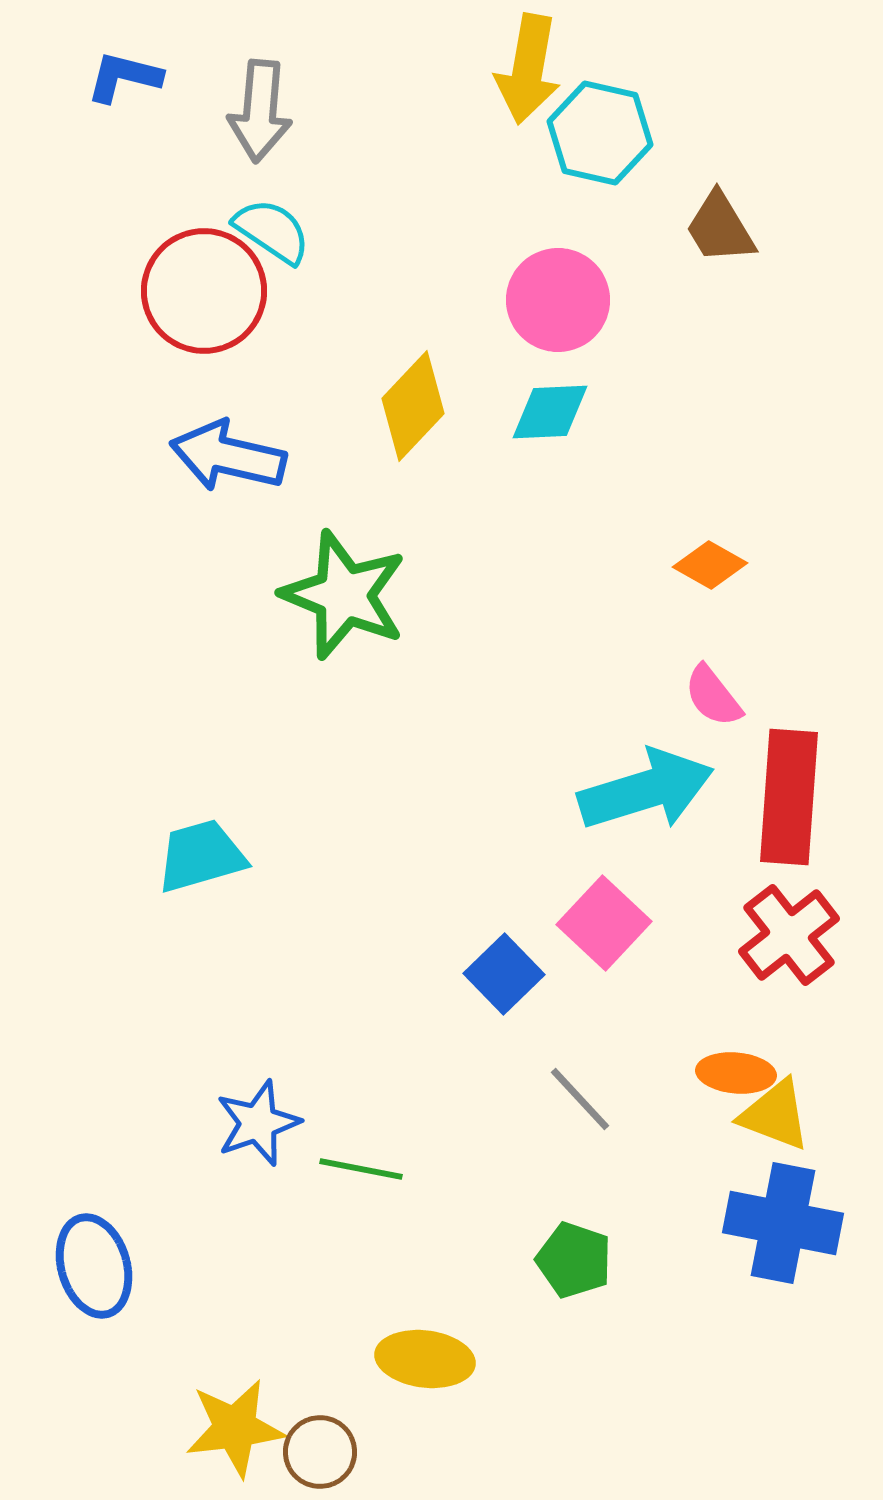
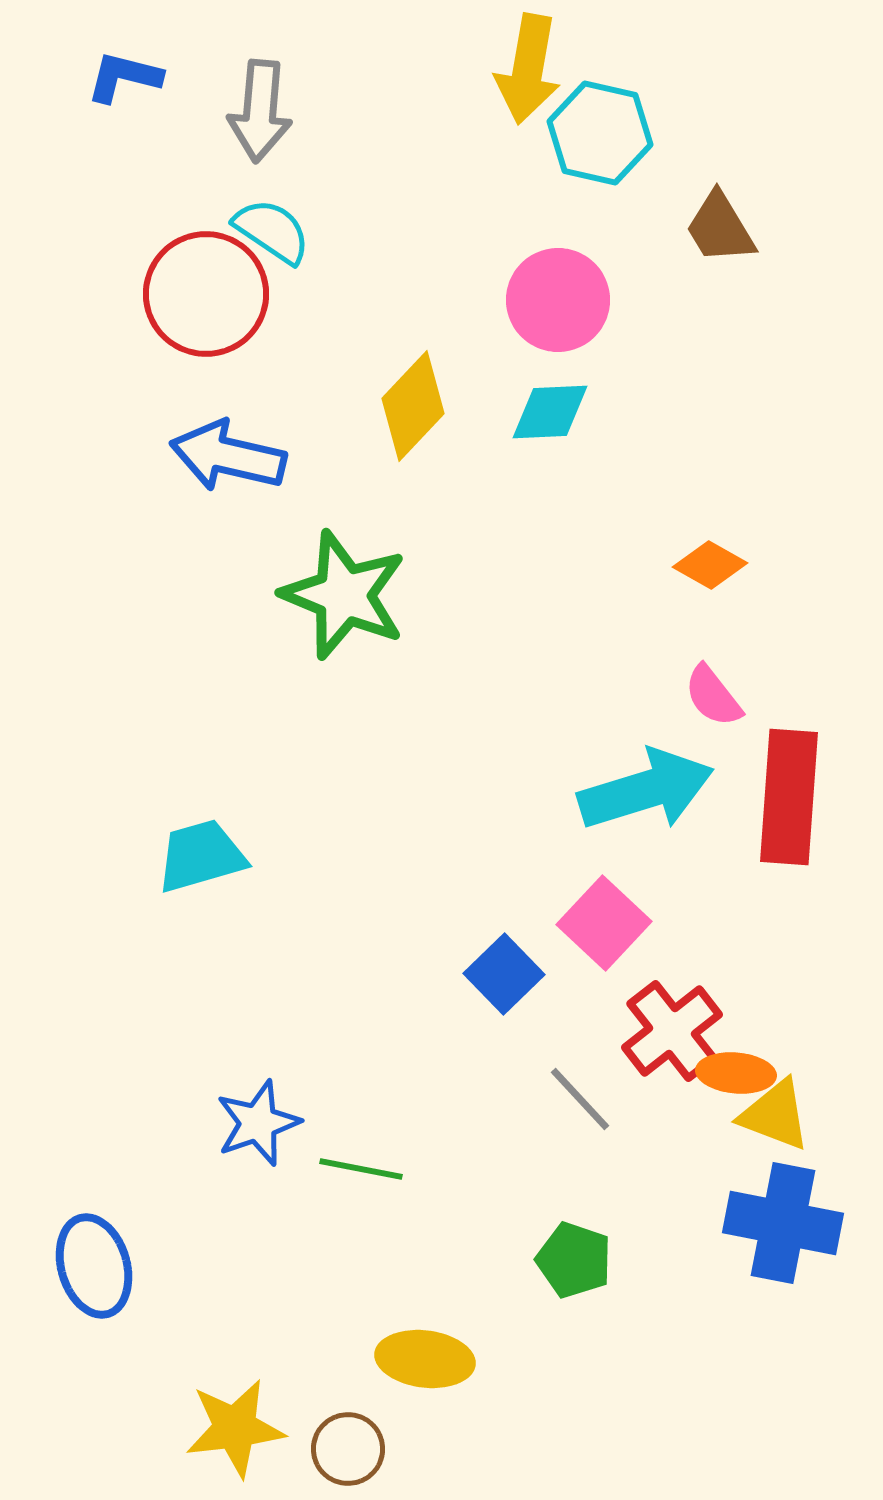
red circle: moved 2 px right, 3 px down
red cross: moved 117 px left, 96 px down
brown circle: moved 28 px right, 3 px up
